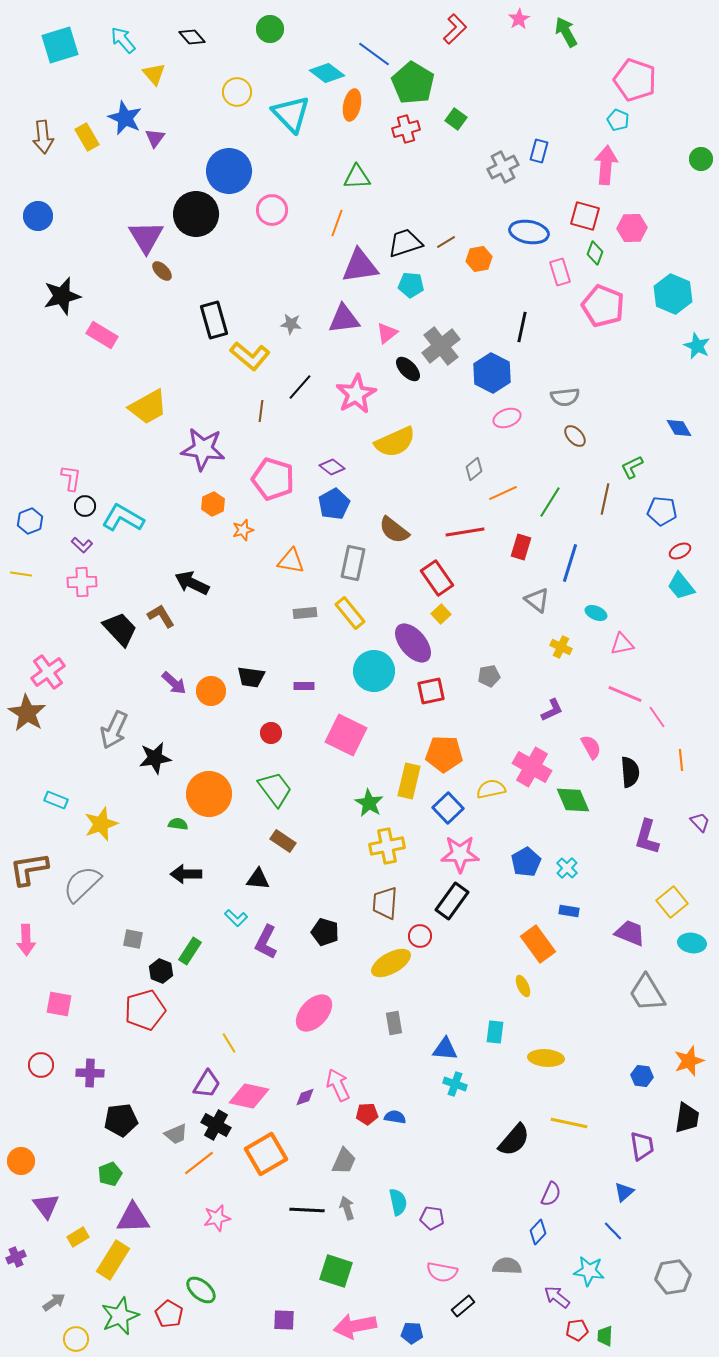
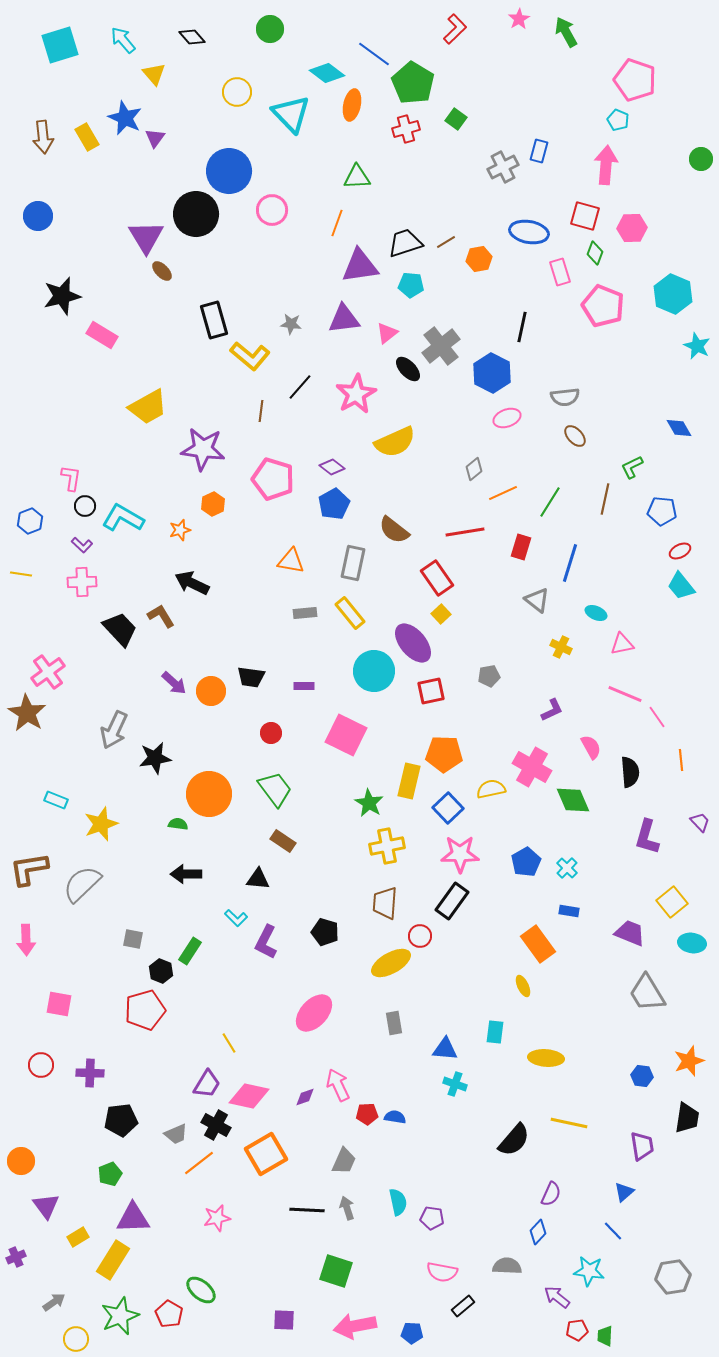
orange star at (243, 530): moved 63 px left
